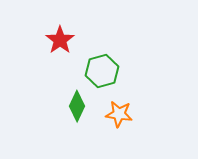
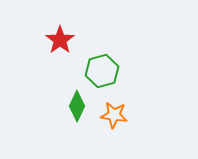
orange star: moved 5 px left, 1 px down
